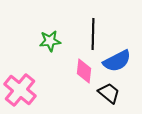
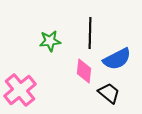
black line: moved 3 px left, 1 px up
blue semicircle: moved 2 px up
pink cross: rotated 12 degrees clockwise
